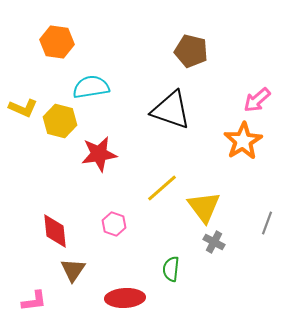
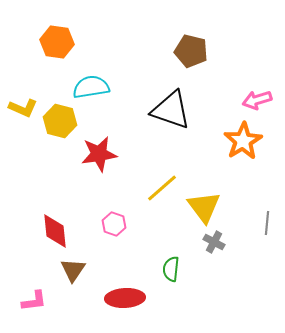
pink arrow: rotated 24 degrees clockwise
gray line: rotated 15 degrees counterclockwise
